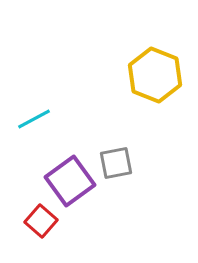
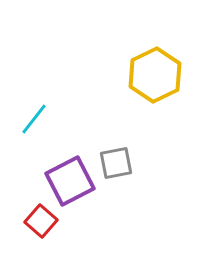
yellow hexagon: rotated 12 degrees clockwise
cyan line: rotated 24 degrees counterclockwise
purple square: rotated 9 degrees clockwise
